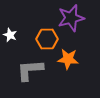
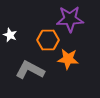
purple star: moved 1 px left, 1 px down; rotated 12 degrees clockwise
orange hexagon: moved 1 px right, 1 px down
gray L-shape: rotated 32 degrees clockwise
